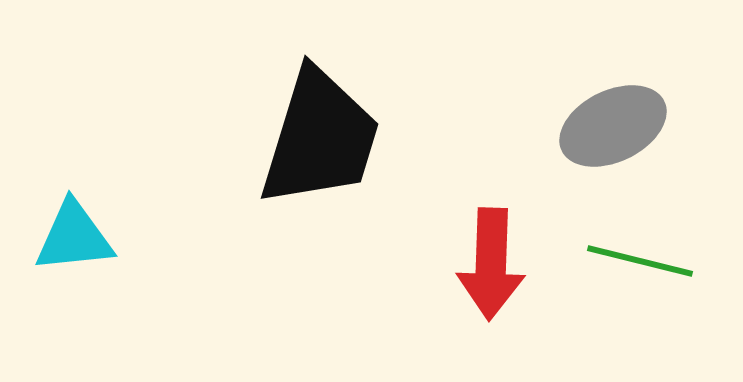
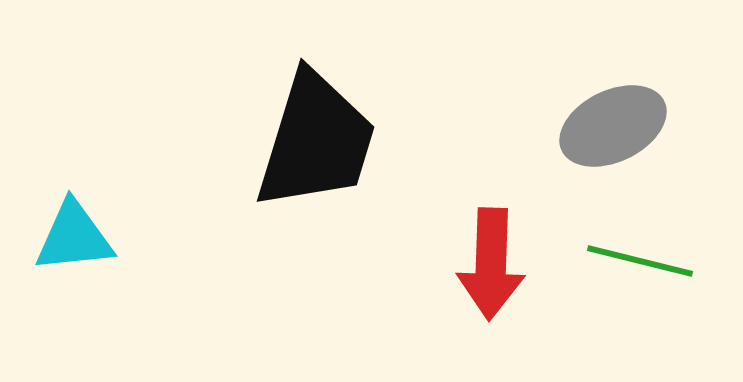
black trapezoid: moved 4 px left, 3 px down
